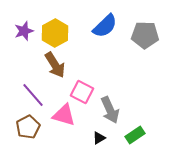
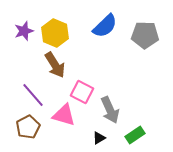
yellow hexagon: rotated 8 degrees counterclockwise
